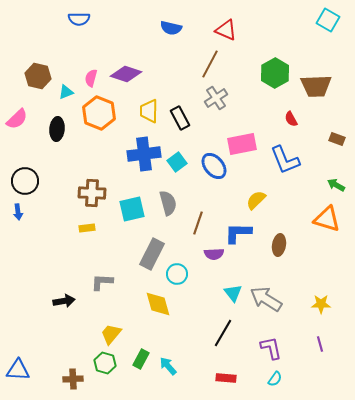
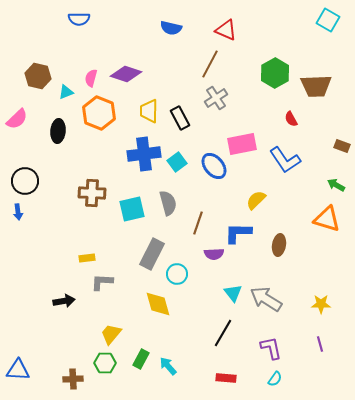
black ellipse at (57, 129): moved 1 px right, 2 px down
brown rectangle at (337, 139): moved 5 px right, 7 px down
blue L-shape at (285, 160): rotated 12 degrees counterclockwise
yellow rectangle at (87, 228): moved 30 px down
green hexagon at (105, 363): rotated 15 degrees counterclockwise
